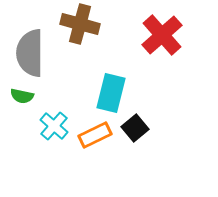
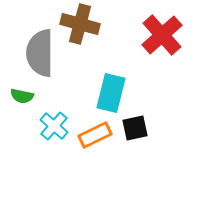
gray semicircle: moved 10 px right
black square: rotated 28 degrees clockwise
